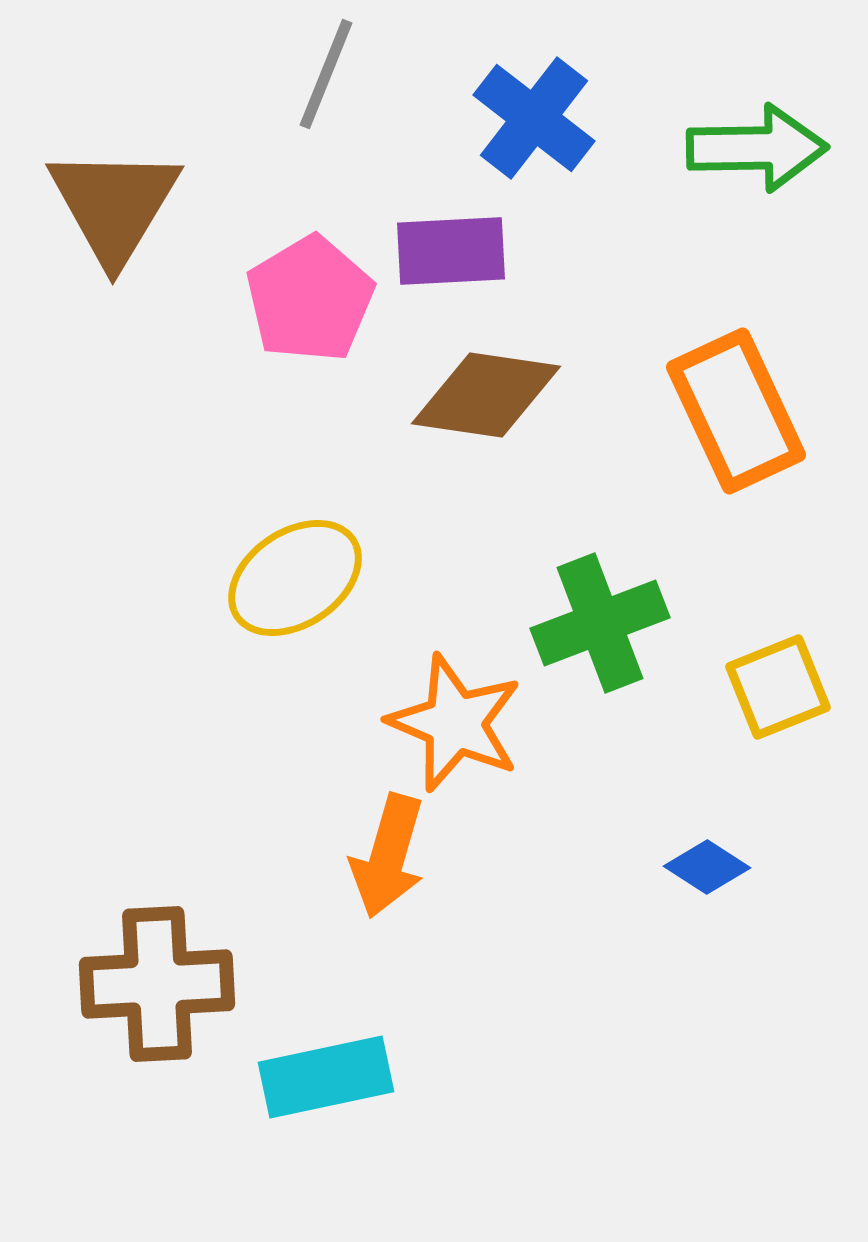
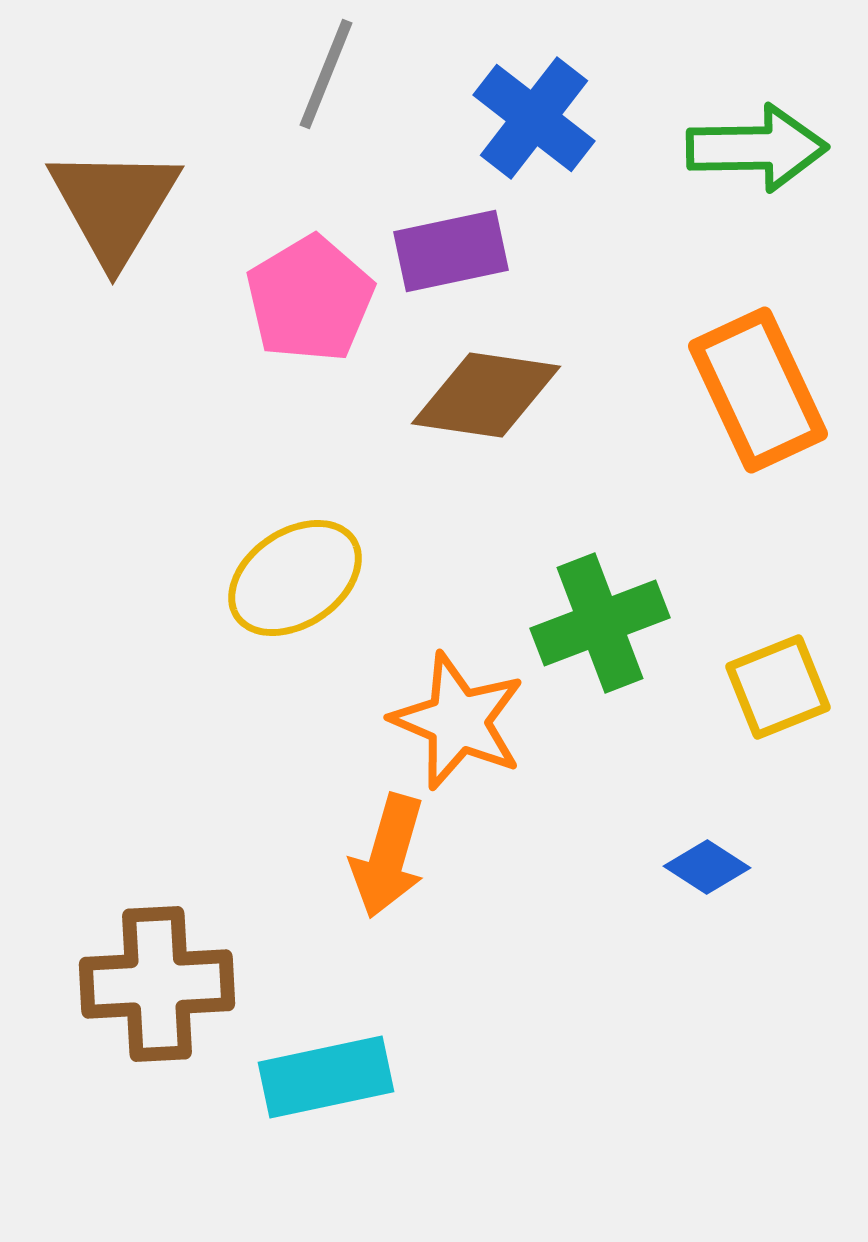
purple rectangle: rotated 9 degrees counterclockwise
orange rectangle: moved 22 px right, 21 px up
orange star: moved 3 px right, 2 px up
